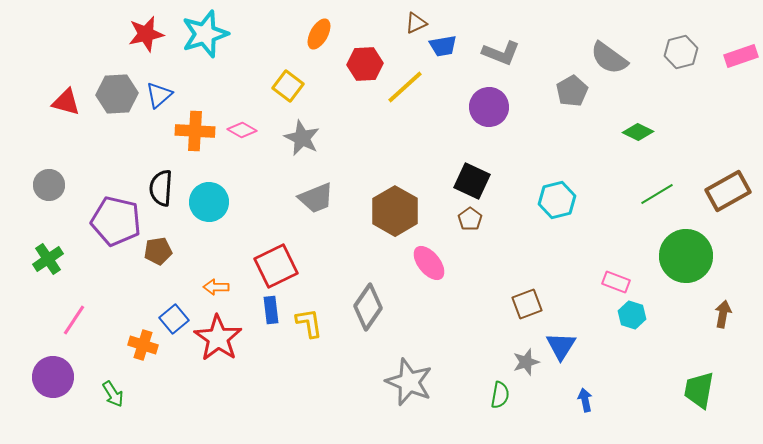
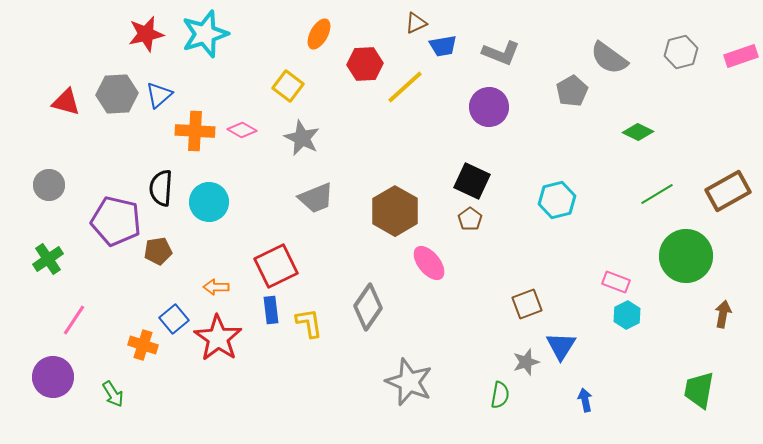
cyan hexagon at (632, 315): moved 5 px left; rotated 16 degrees clockwise
